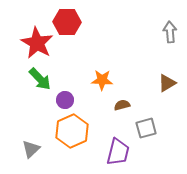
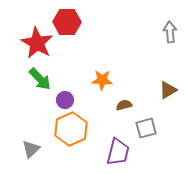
brown triangle: moved 1 px right, 7 px down
brown semicircle: moved 2 px right
orange hexagon: moved 1 px left, 2 px up
